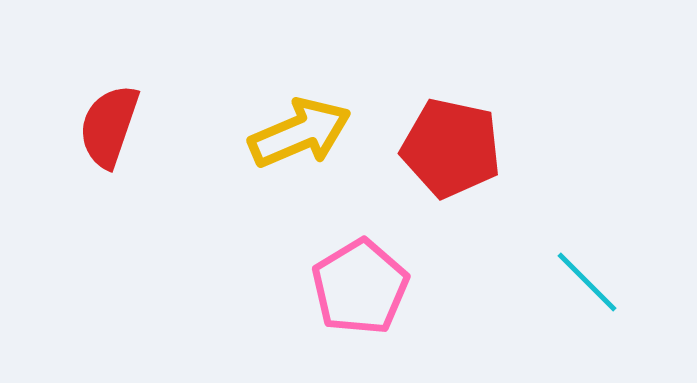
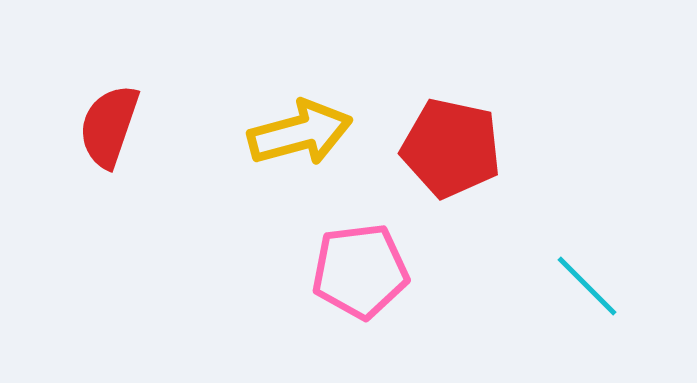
yellow arrow: rotated 8 degrees clockwise
cyan line: moved 4 px down
pink pentagon: moved 16 px up; rotated 24 degrees clockwise
